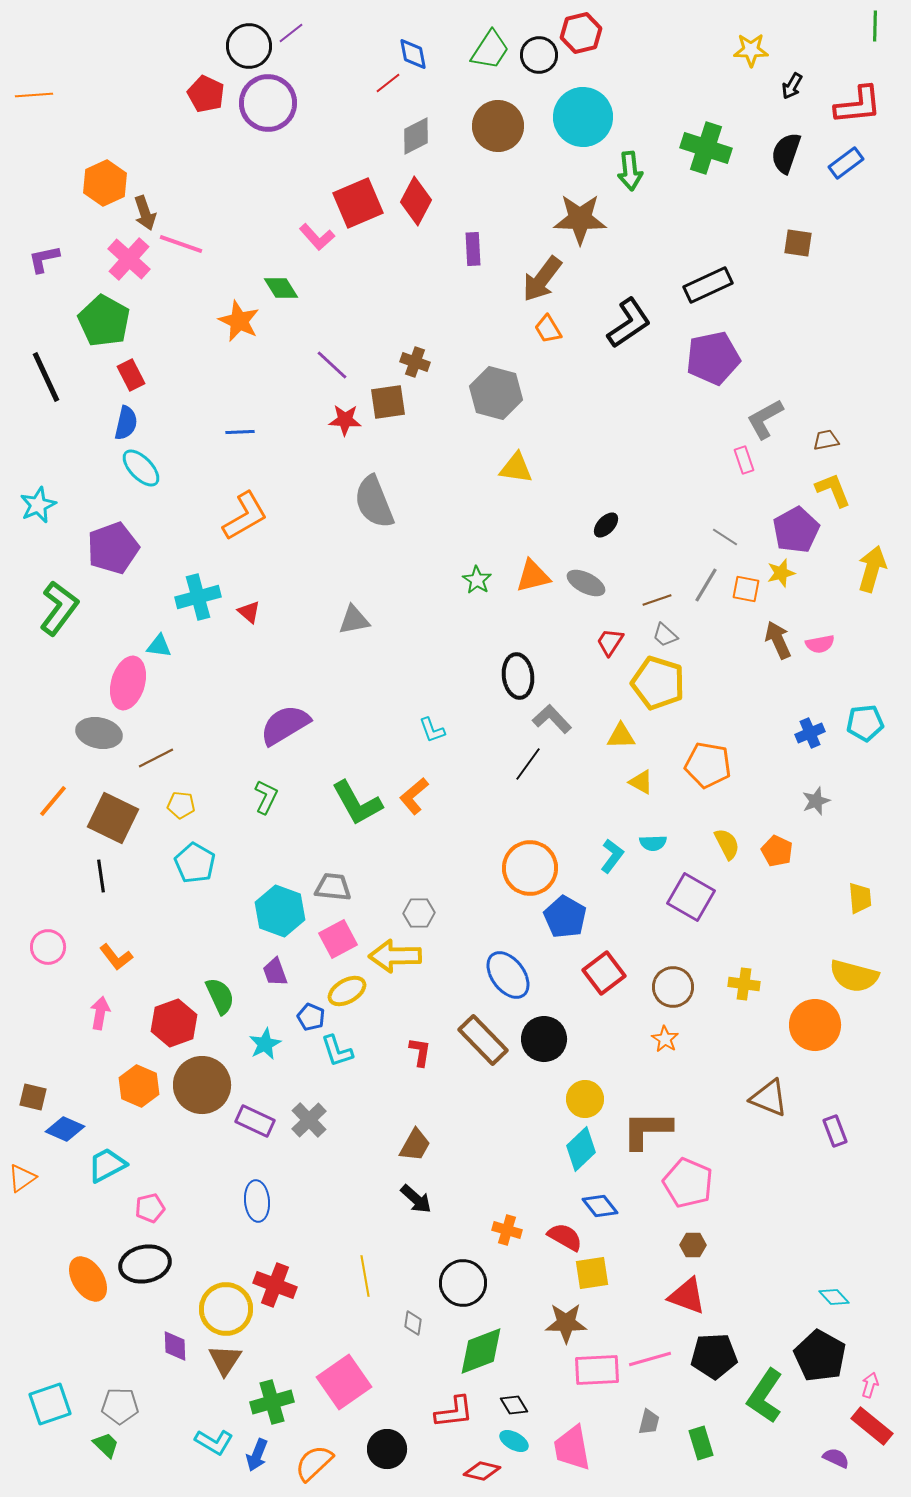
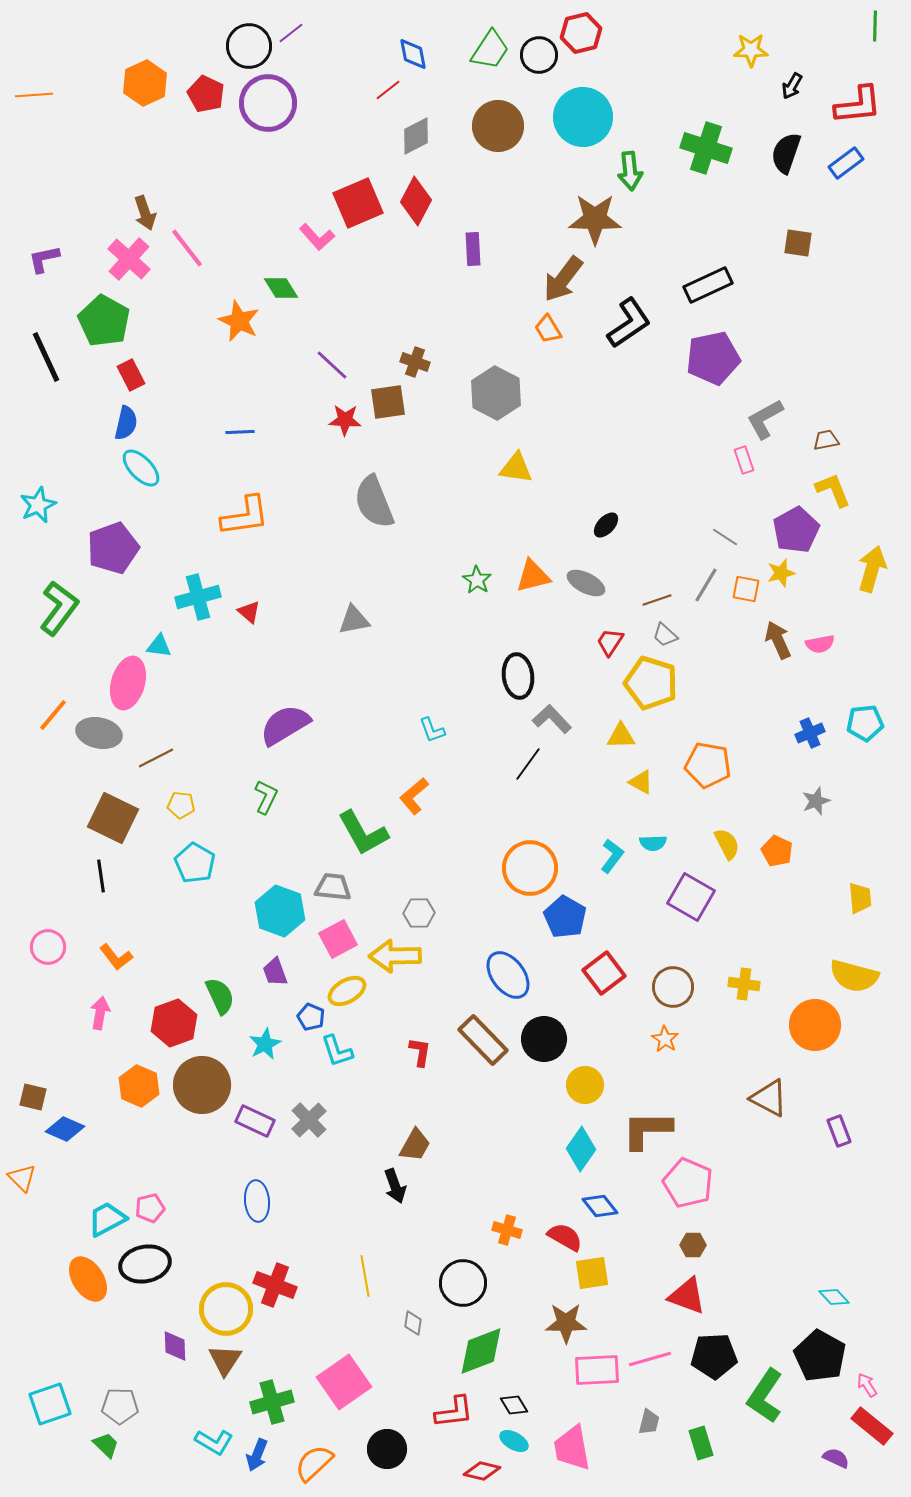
red line at (388, 83): moved 7 px down
orange hexagon at (105, 183): moved 40 px right, 100 px up
brown star at (580, 219): moved 15 px right
pink line at (181, 244): moved 6 px right, 4 px down; rotated 33 degrees clockwise
brown arrow at (542, 279): moved 21 px right
black line at (46, 377): moved 20 px up
gray hexagon at (496, 393): rotated 12 degrees clockwise
orange L-shape at (245, 516): rotated 22 degrees clockwise
yellow pentagon at (658, 683): moved 7 px left
orange line at (53, 801): moved 86 px up
green L-shape at (357, 803): moved 6 px right, 30 px down
brown triangle at (769, 1098): rotated 6 degrees clockwise
yellow circle at (585, 1099): moved 14 px up
purple rectangle at (835, 1131): moved 4 px right
cyan diamond at (581, 1149): rotated 12 degrees counterclockwise
cyan trapezoid at (107, 1165): moved 54 px down
orange triangle at (22, 1178): rotated 40 degrees counterclockwise
black arrow at (416, 1199): moved 21 px left, 13 px up; rotated 28 degrees clockwise
pink arrow at (870, 1385): moved 3 px left; rotated 50 degrees counterclockwise
